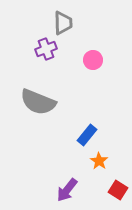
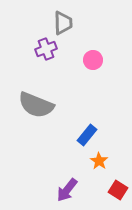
gray semicircle: moved 2 px left, 3 px down
